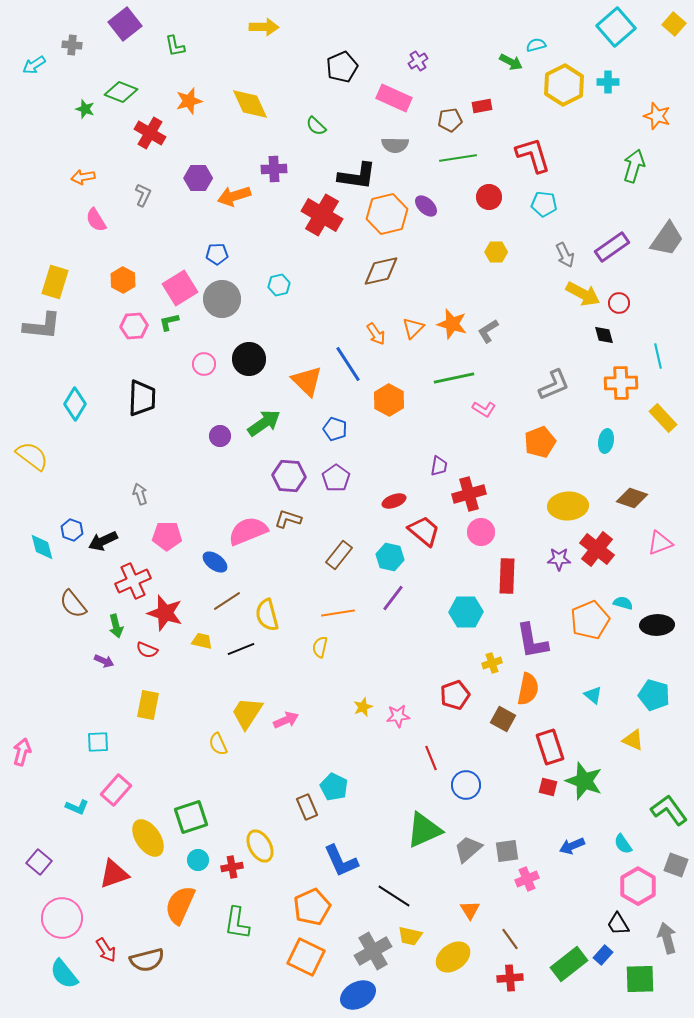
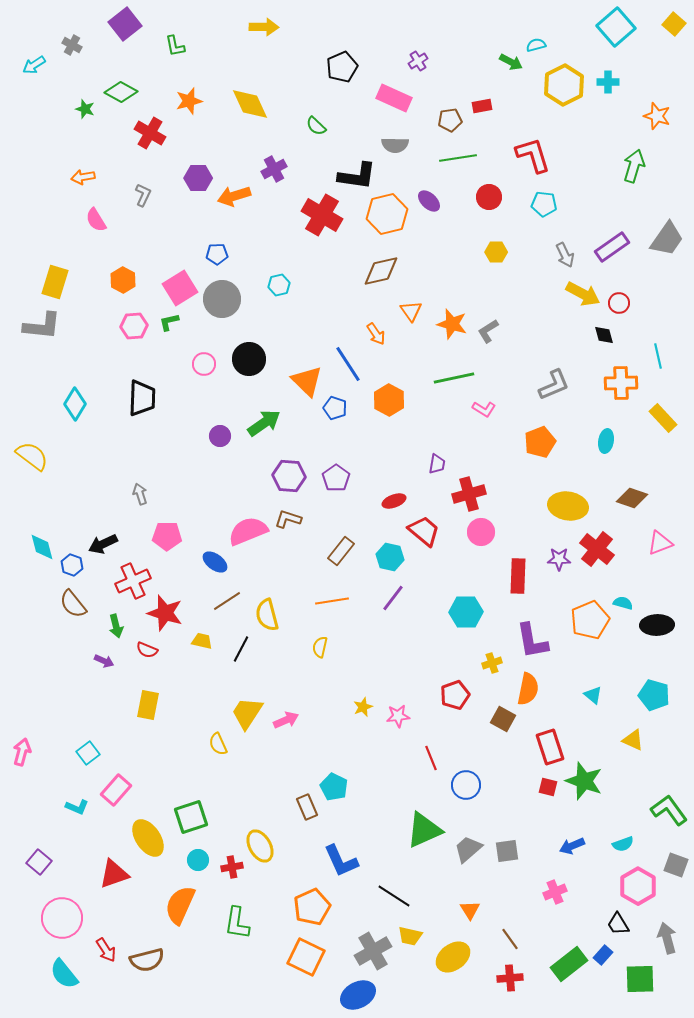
gray cross at (72, 45): rotated 24 degrees clockwise
green diamond at (121, 92): rotated 8 degrees clockwise
purple cross at (274, 169): rotated 25 degrees counterclockwise
purple ellipse at (426, 206): moved 3 px right, 5 px up
orange triangle at (413, 328): moved 2 px left, 17 px up; rotated 20 degrees counterclockwise
blue pentagon at (335, 429): moved 21 px up
purple trapezoid at (439, 466): moved 2 px left, 2 px up
yellow ellipse at (568, 506): rotated 12 degrees clockwise
blue hexagon at (72, 530): moved 35 px down
black arrow at (103, 541): moved 3 px down
brown rectangle at (339, 555): moved 2 px right, 4 px up
red rectangle at (507, 576): moved 11 px right
orange line at (338, 613): moved 6 px left, 12 px up
black line at (241, 649): rotated 40 degrees counterclockwise
cyan square at (98, 742): moved 10 px left, 11 px down; rotated 35 degrees counterclockwise
cyan semicircle at (623, 844): rotated 75 degrees counterclockwise
pink cross at (527, 879): moved 28 px right, 13 px down
